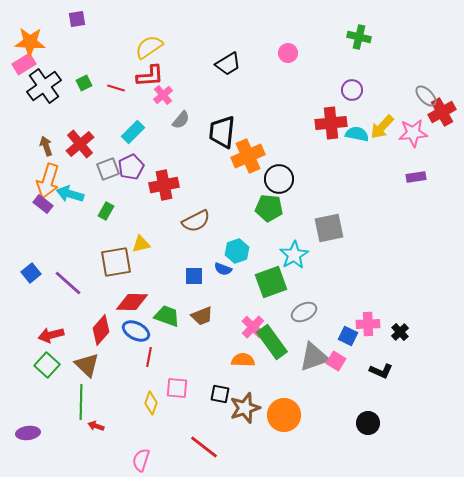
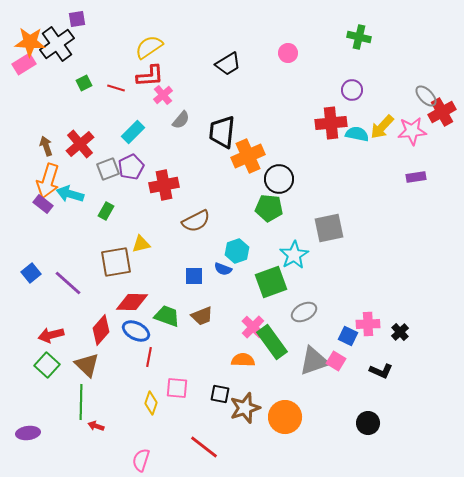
black cross at (44, 86): moved 13 px right, 42 px up
pink star at (413, 133): moved 1 px left, 2 px up
gray triangle at (314, 357): moved 4 px down
orange circle at (284, 415): moved 1 px right, 2 px down
